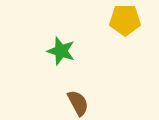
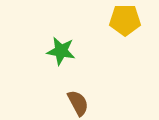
green star: rotated 8 degrees counterclockwise
